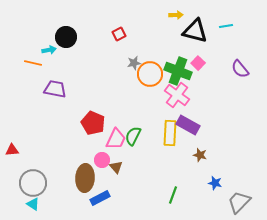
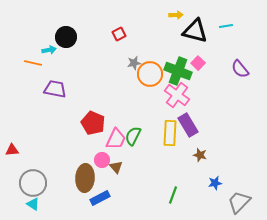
purple rectangle: rotated 30 degrees clockwise
blue star: rotated 24 degrees counterclockwise
